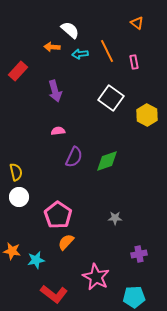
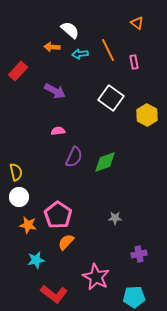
orange line: moved 1 px right, 1 px up
purple arrow: rotated 45 degrees counterclockwise
green diamond: moved 2 px left, 1 px down
orange star: moved 16 px right, 26 px up
